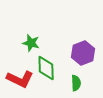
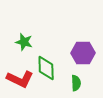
green star: moved 7 px left, 1 px up
purple hexagon: rotated 20 degrees clockwise
